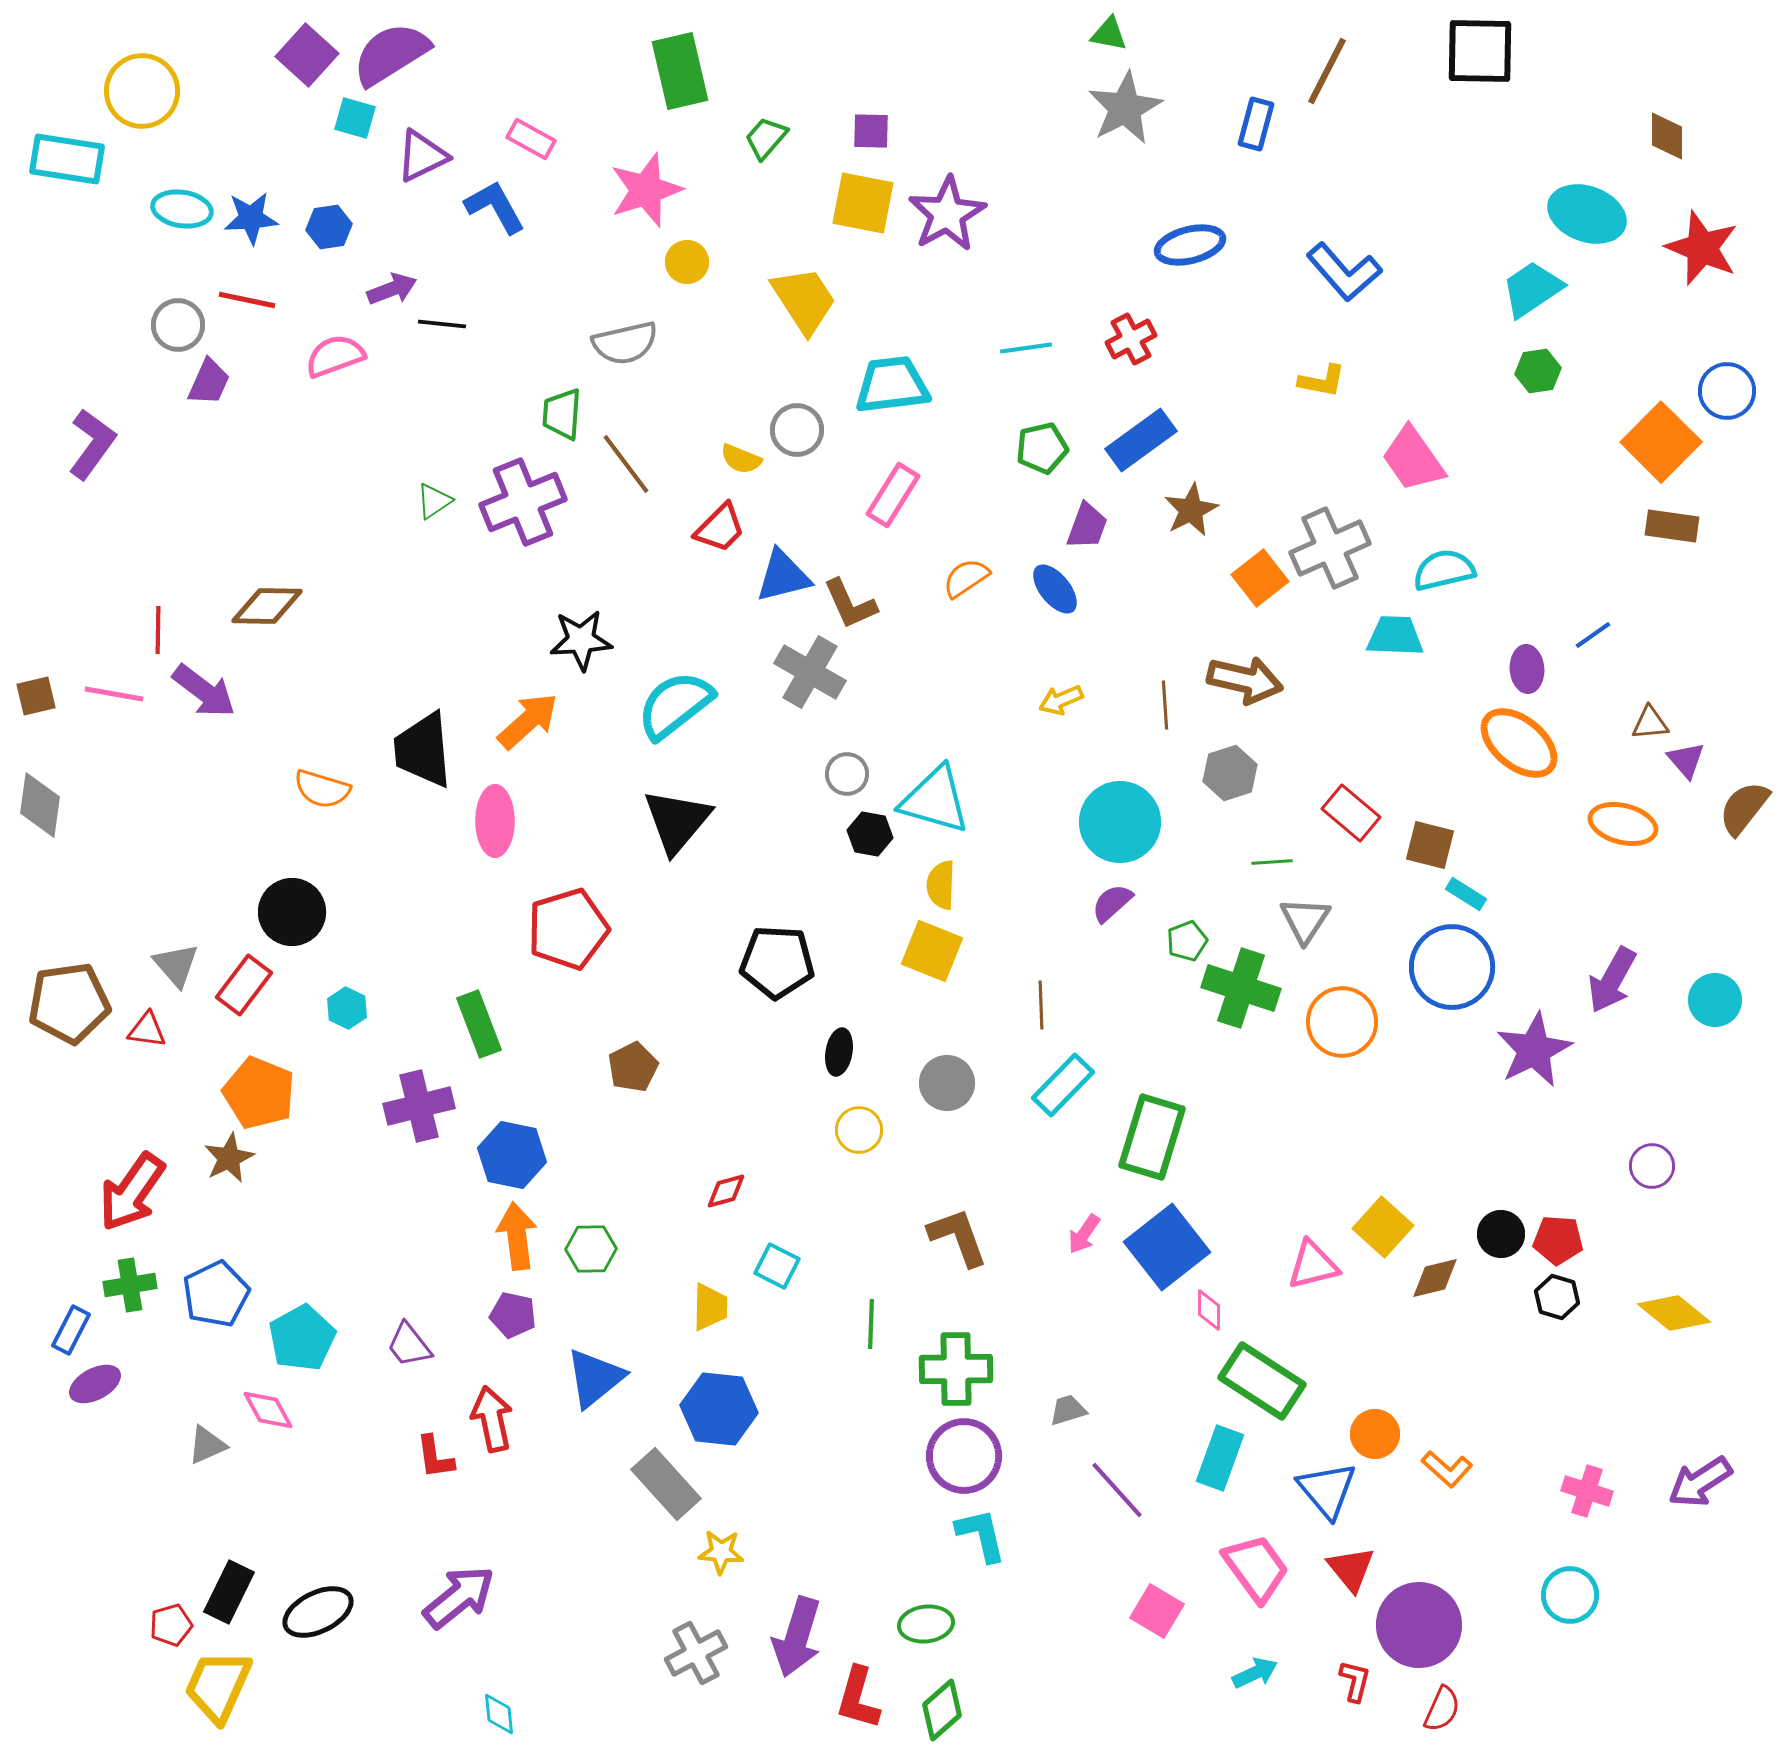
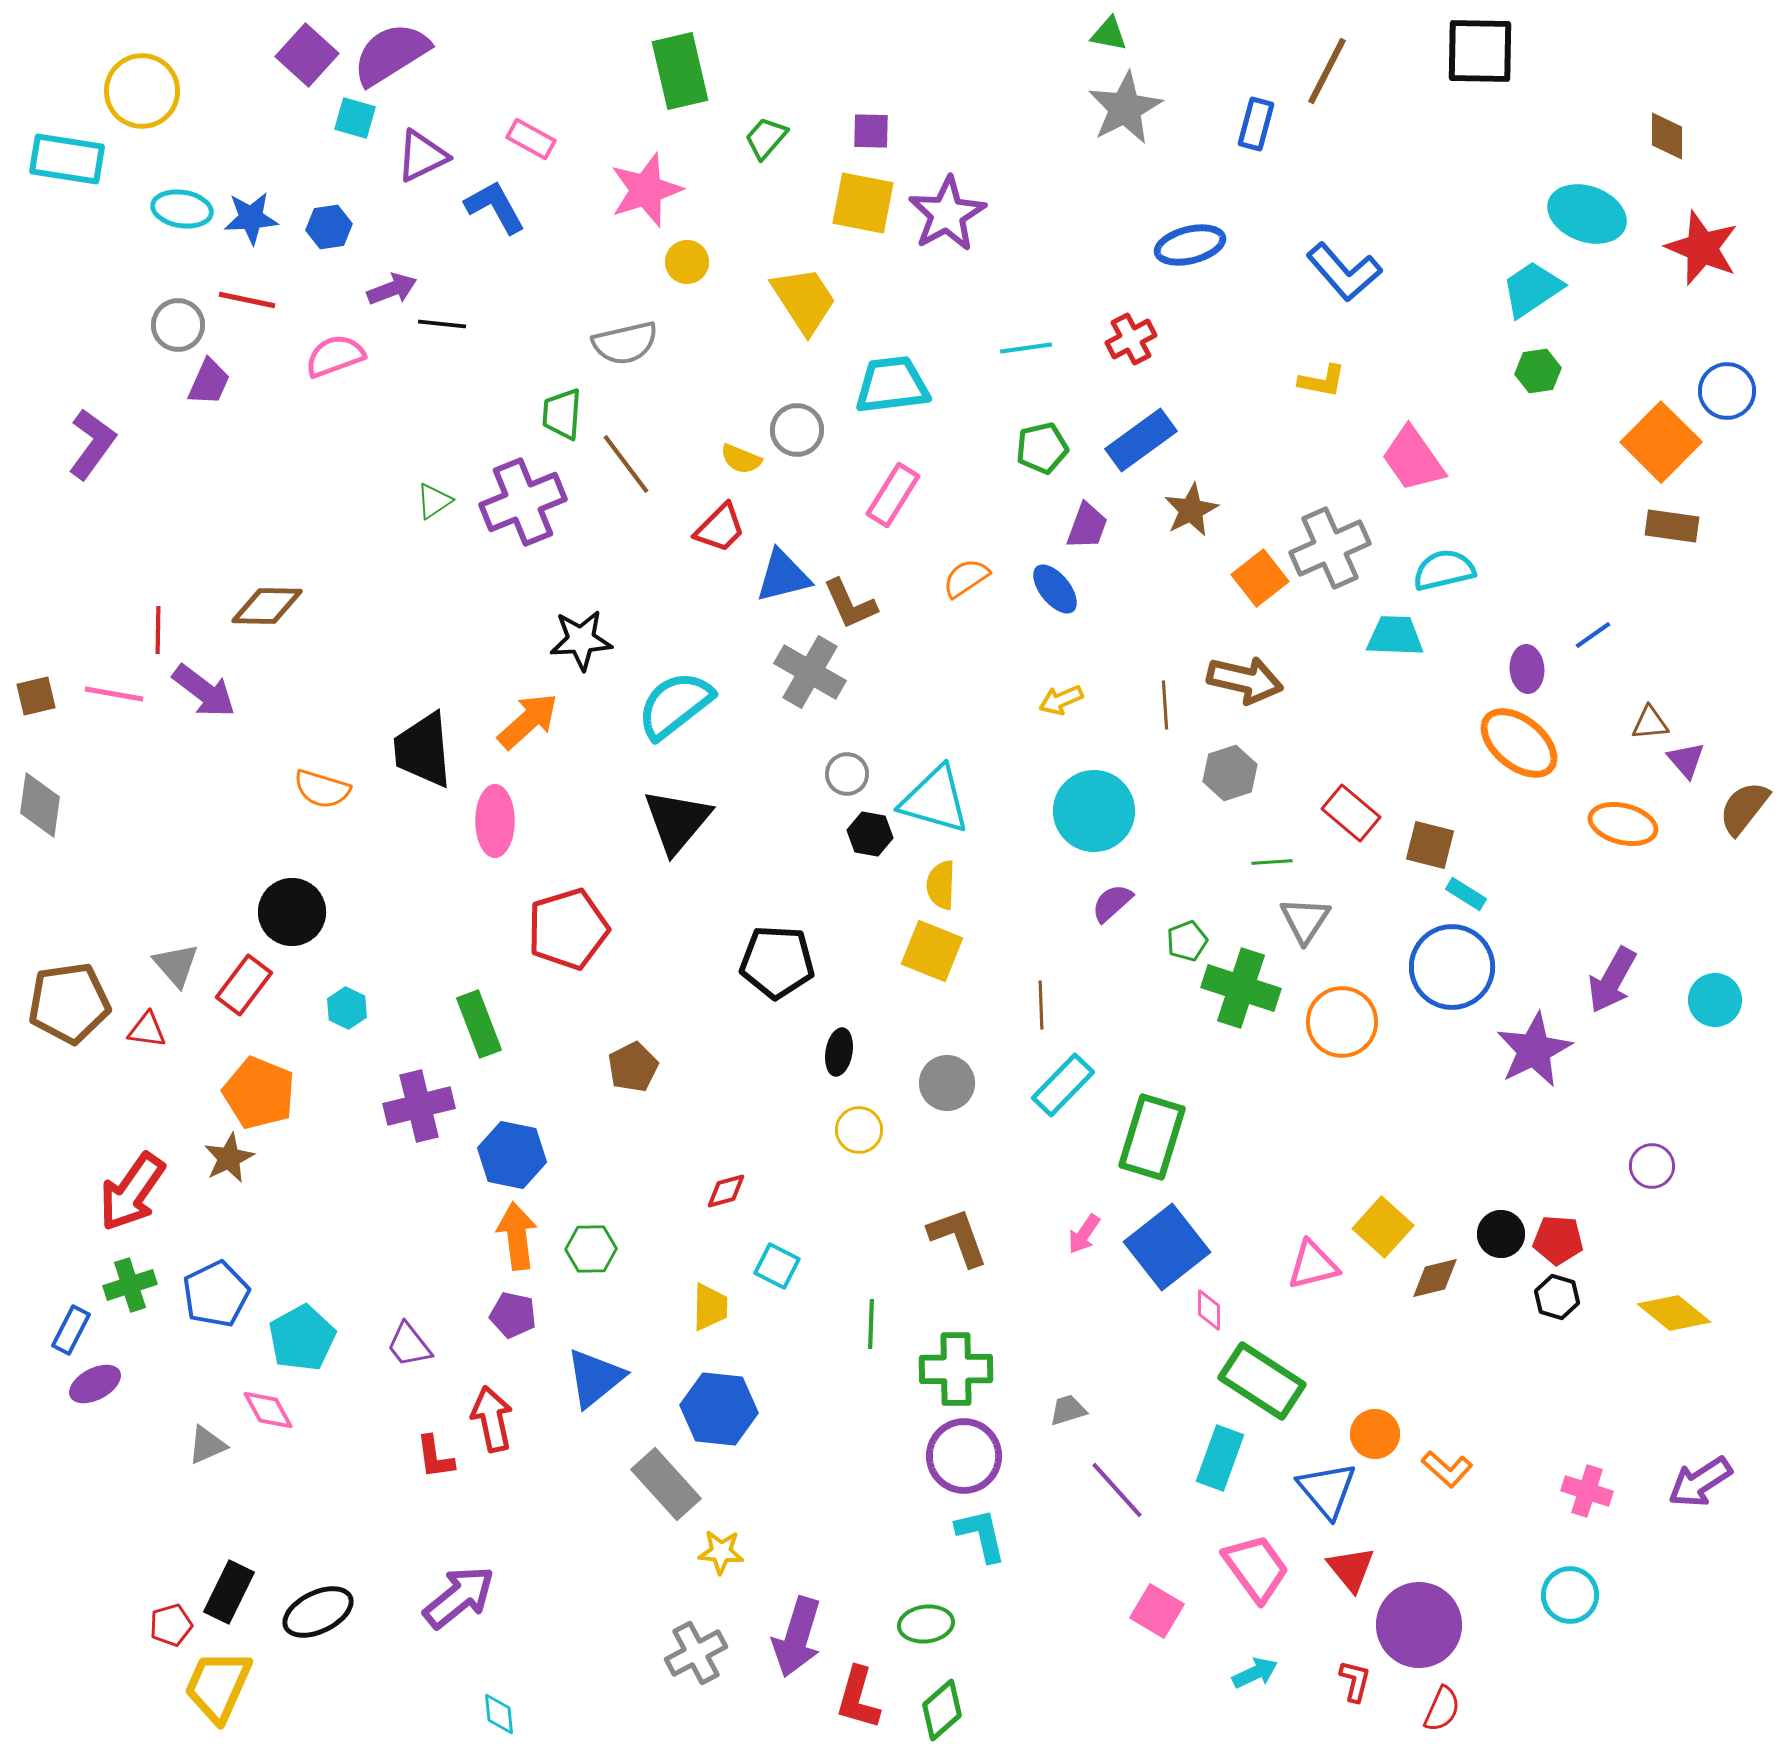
cyan circle at (1120, 822): moved 26 px left, 11 px up
green cross at (130, 1285): rotated 9 degrees counterclockwise
